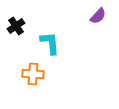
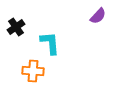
black cross: moved 1 px down
orange cross: moved 3 px up
